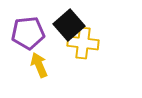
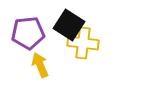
black square: rotated 16 degrees counterclockwise
yellow arrow: moved 1 px right
